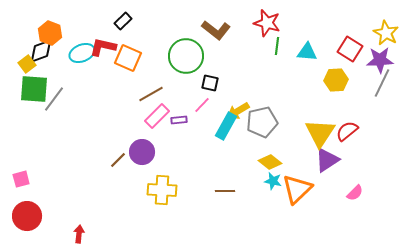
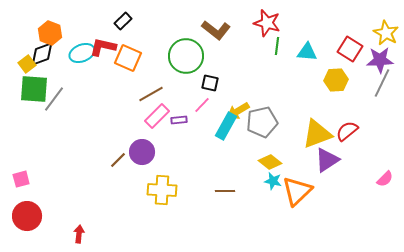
black diamond at (41, 51): moved 1 px right, 3 px down
yellow triangle at (320, 133): moved 3 px left, 1 px down; rotated 36 degrees clockwise
orange triangle at (297, 189): moved 2 px down
pink semicircle at (355, 193): moved 30 px right, 14 px up
